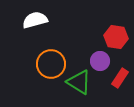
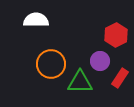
white semicircle: moved 1 px right; rotated 15 degrees clockwise
red hexagon: moved 2 px up; rotated 25 degrees clockwise
green triangle: moved 1 px right; rotated 32 degrees counterclockwise
